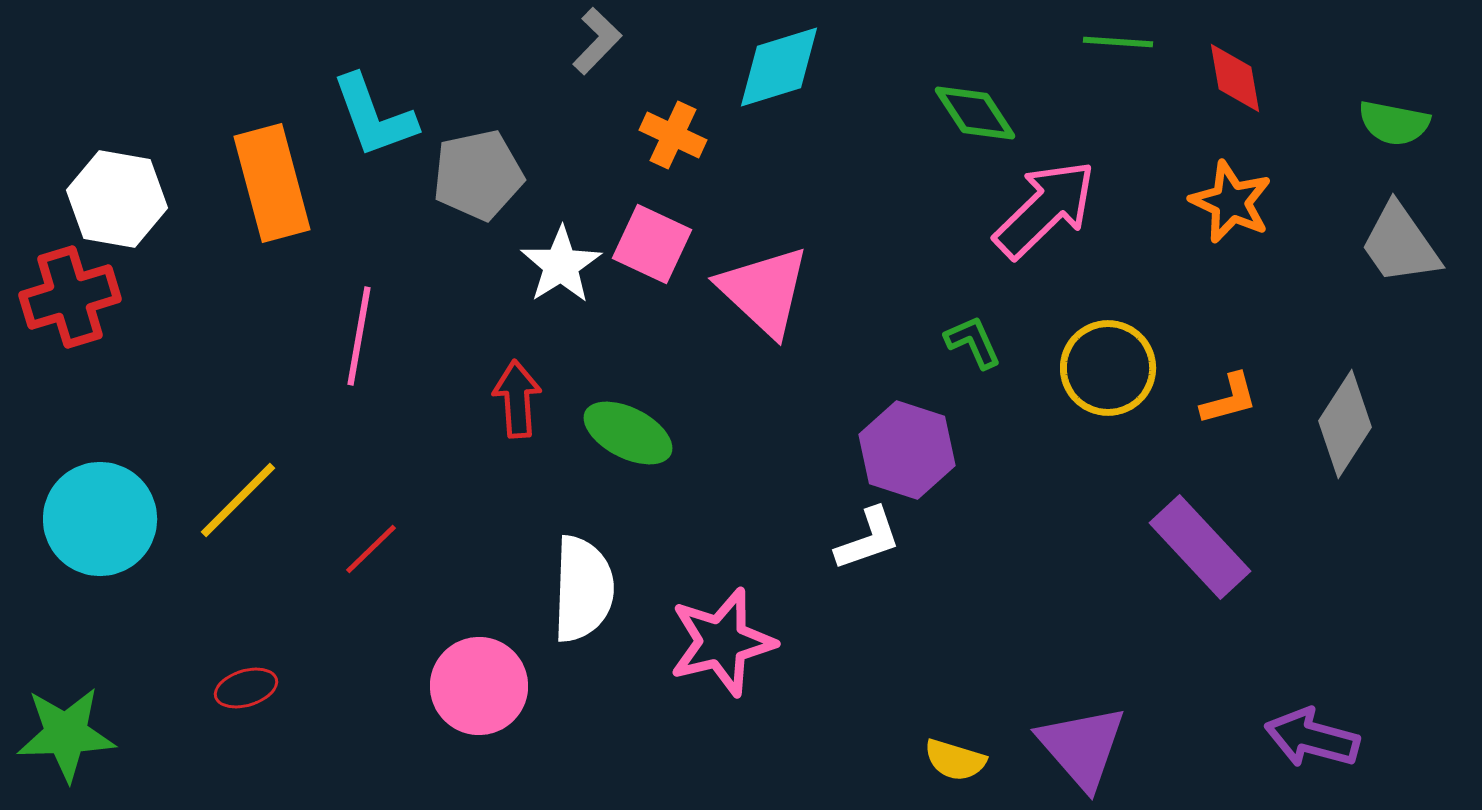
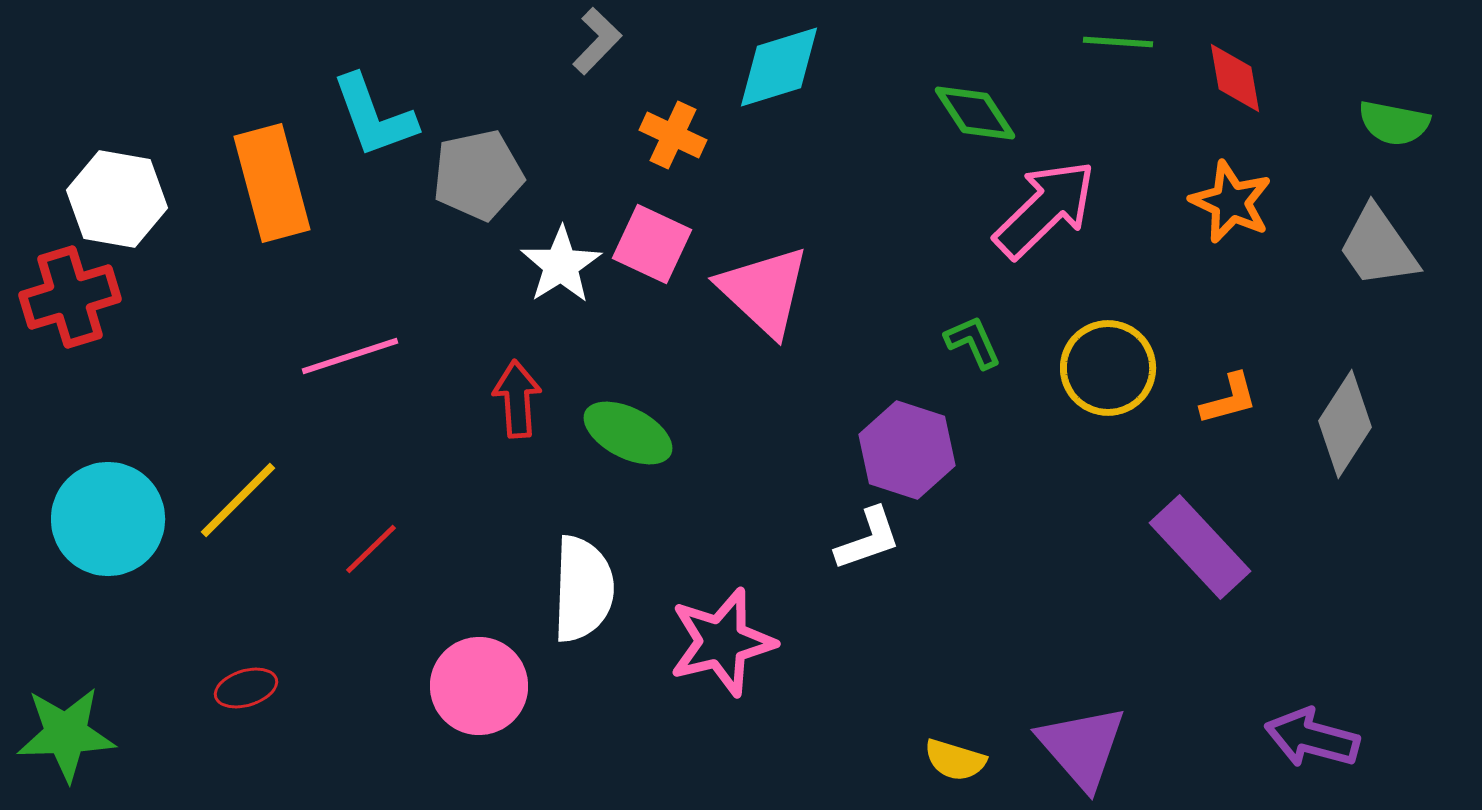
gray trapezoid: moved 22 px left, 3 px down
pink line: moved 9 px left, 20 px down; rotated 62 degrees clockwise
cyan circle: moved 8 px right
